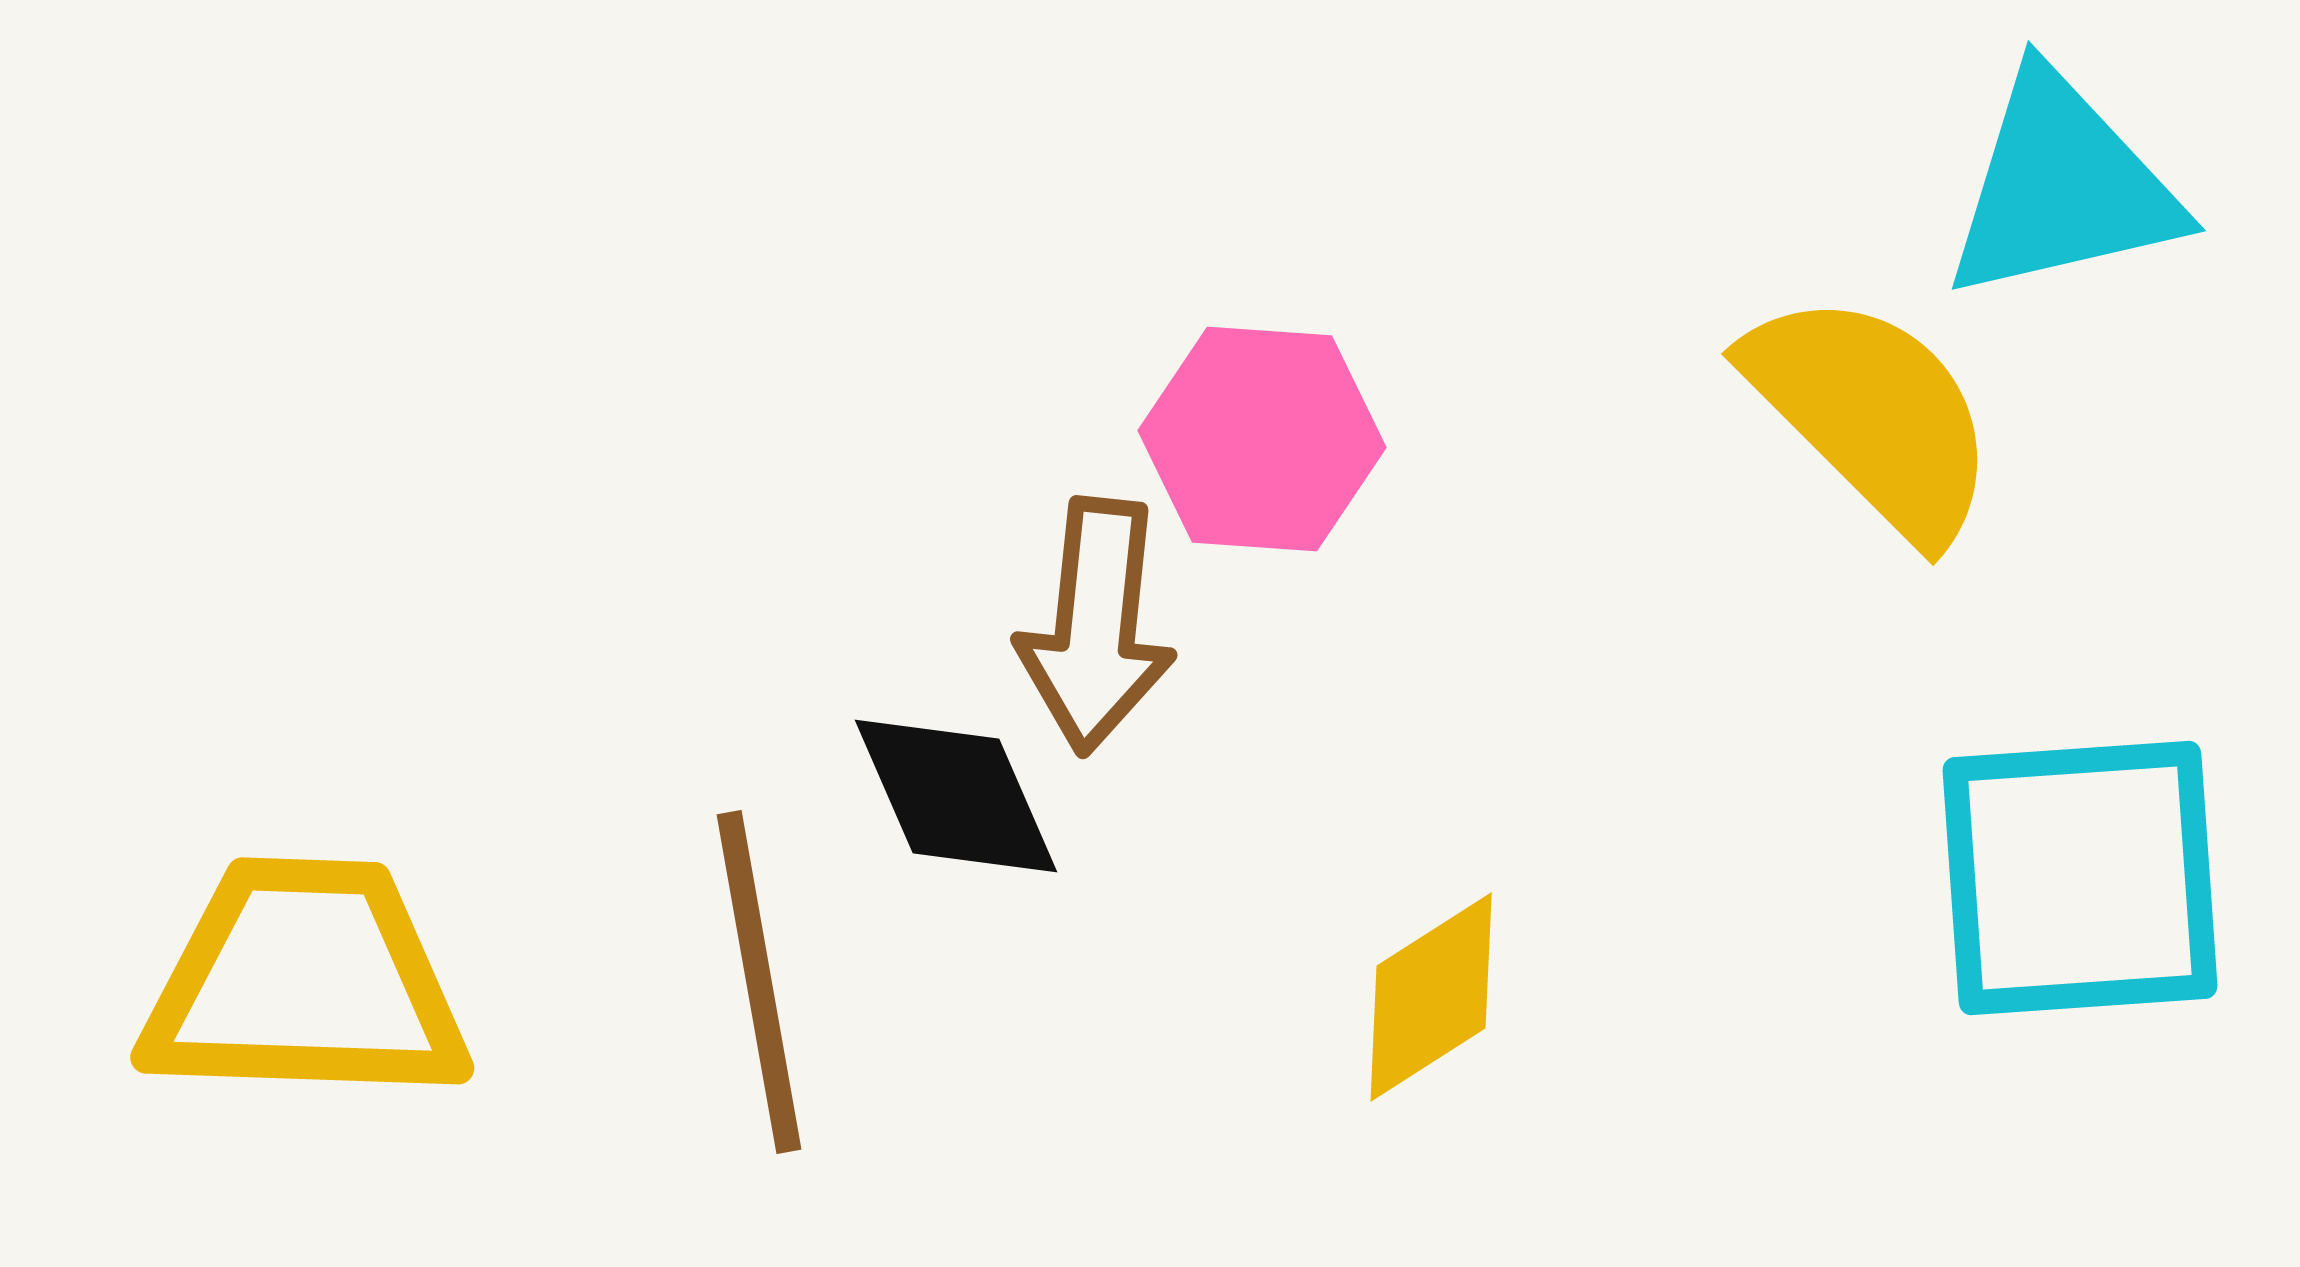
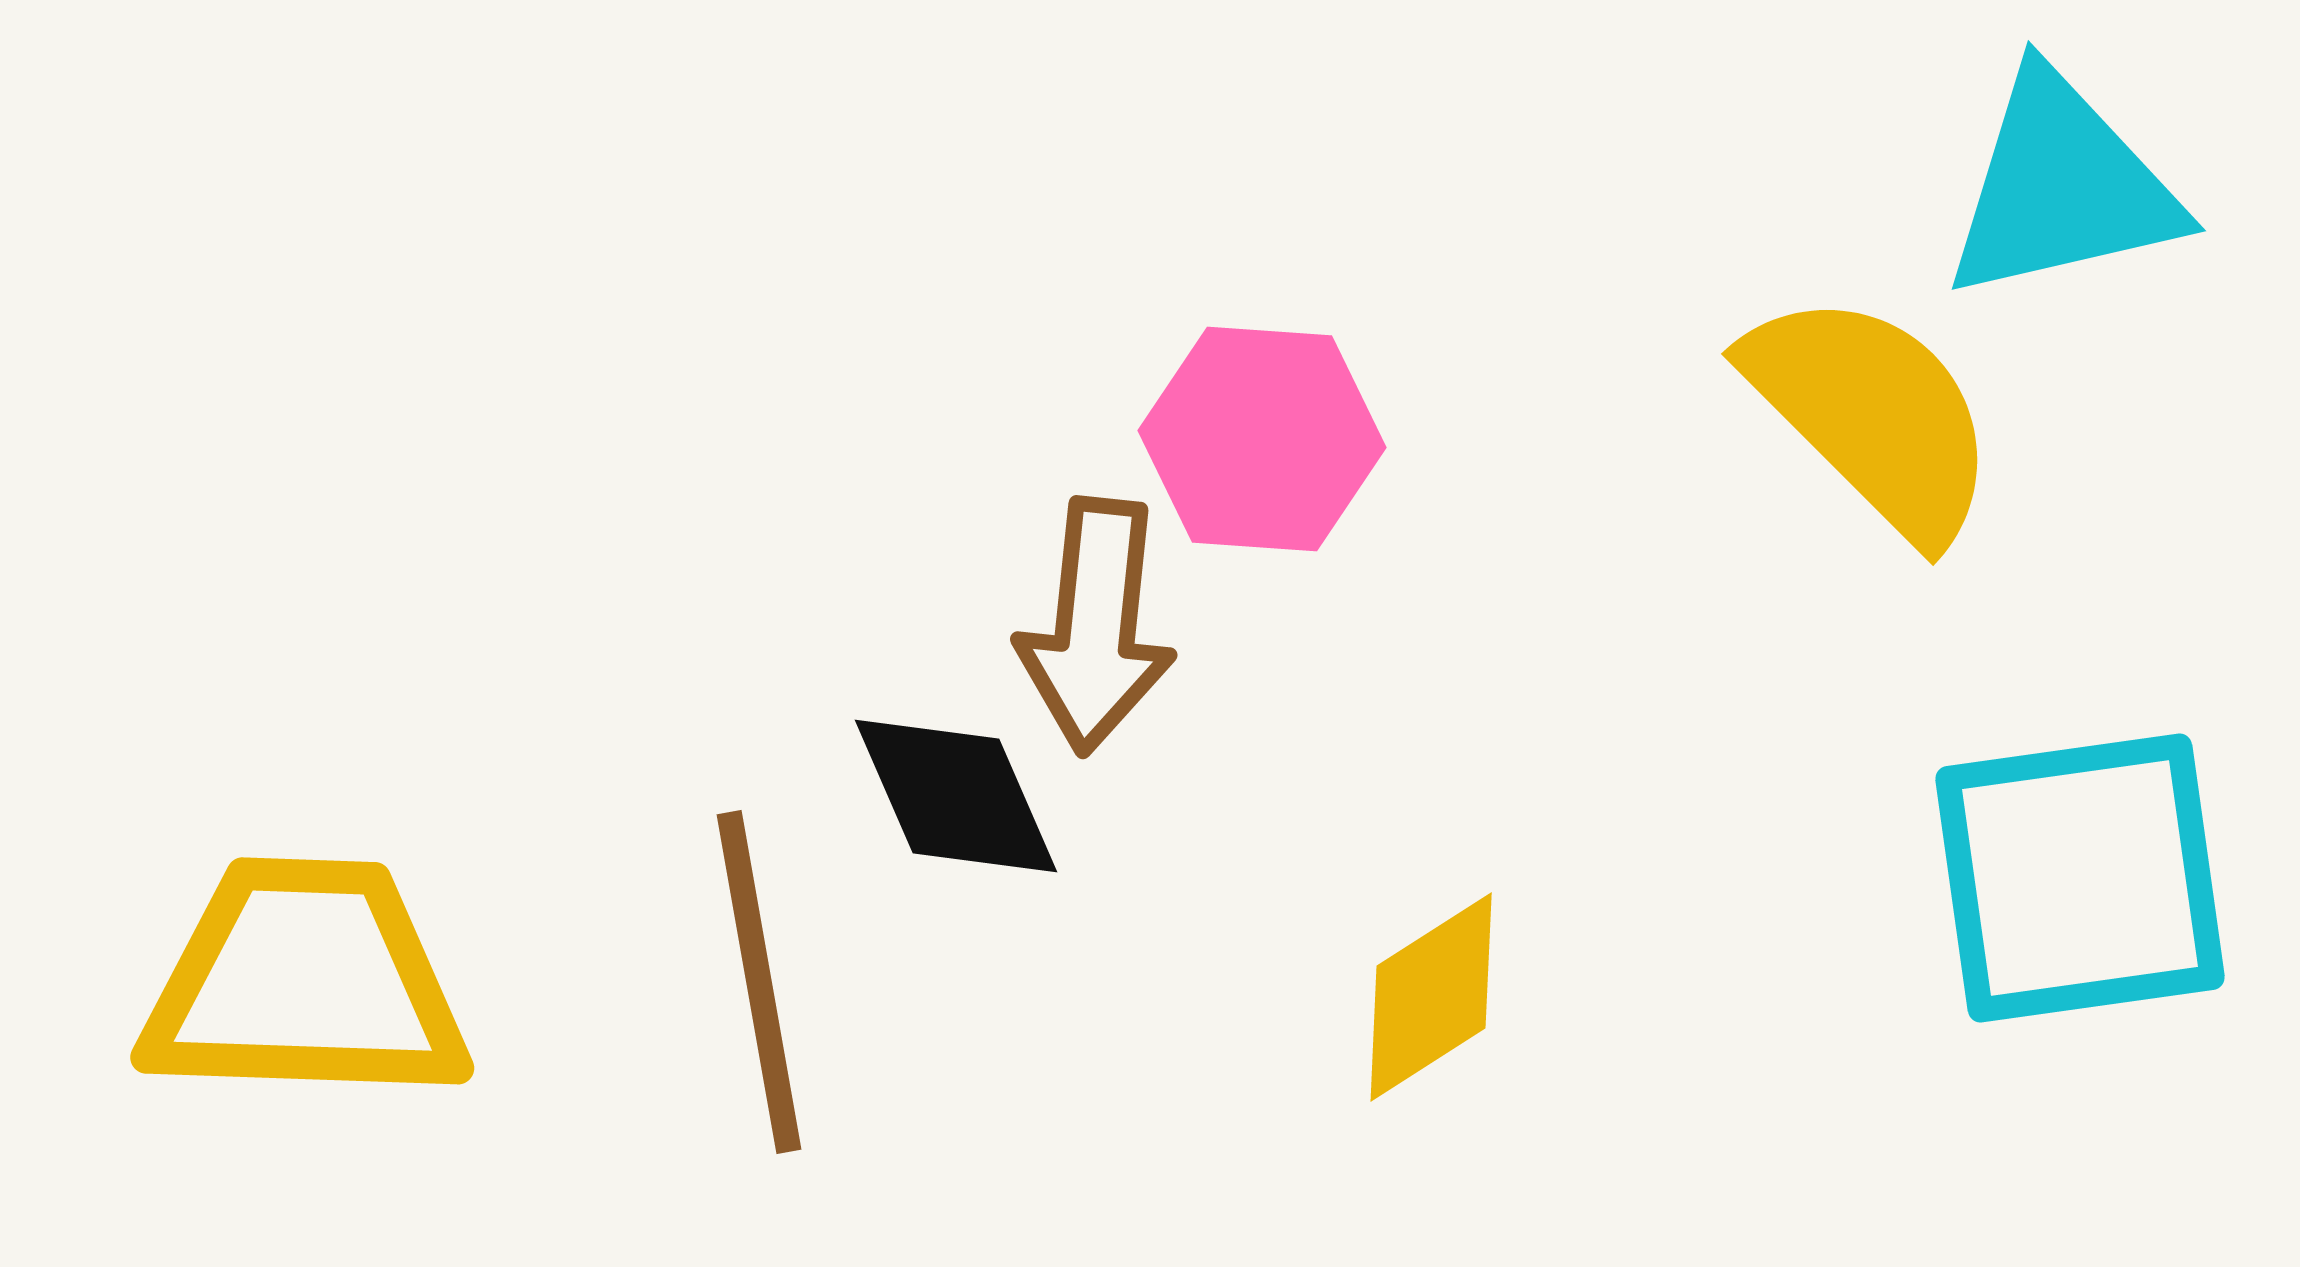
cyan square: rotated 4 degrees counterclockwise
